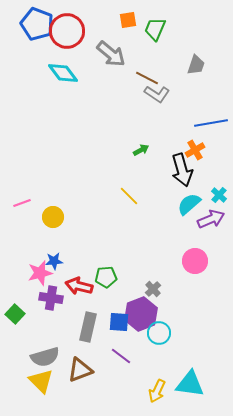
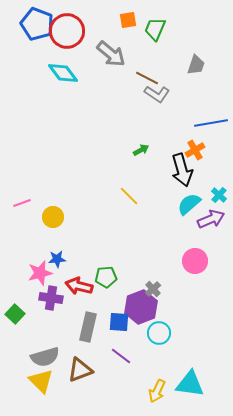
blue star: moved 3 px right, 2 px up
purple hexagon: moved 7 px up
